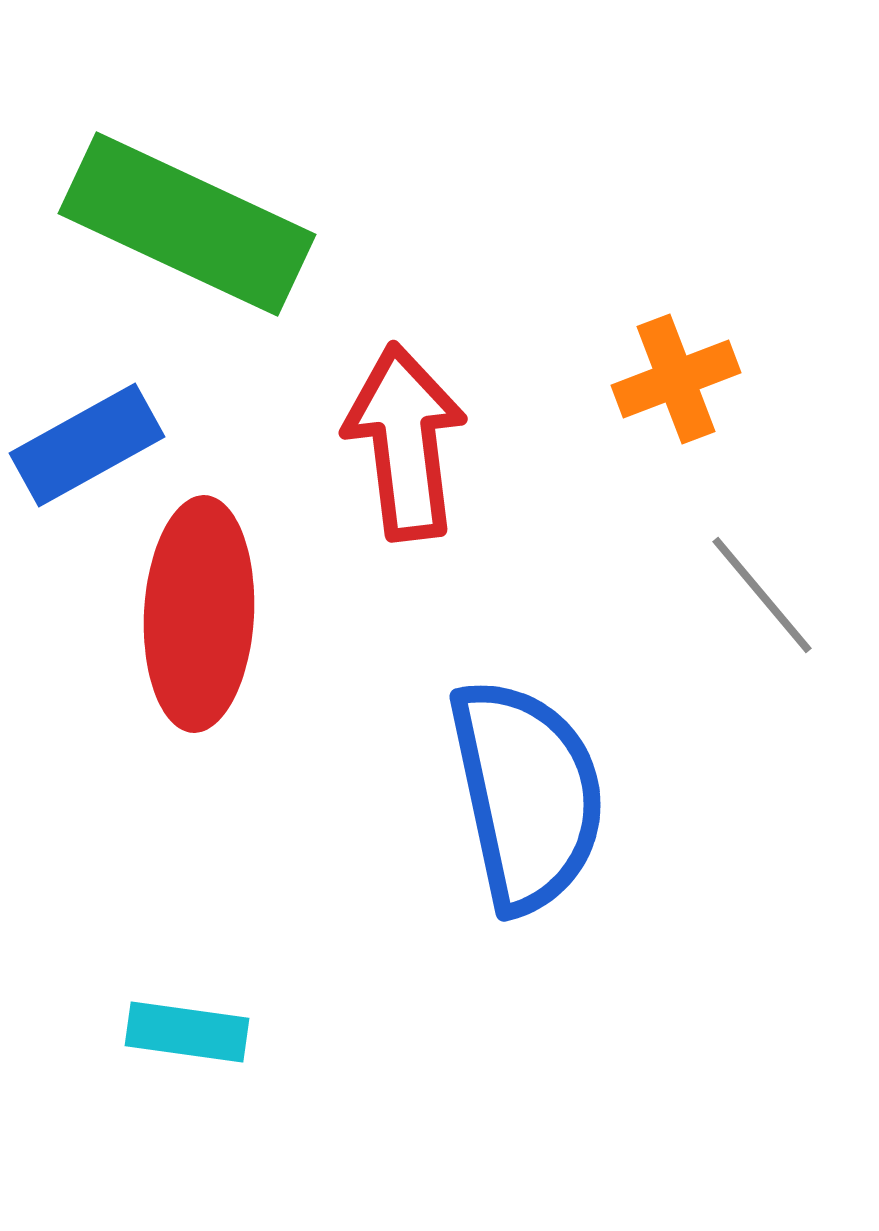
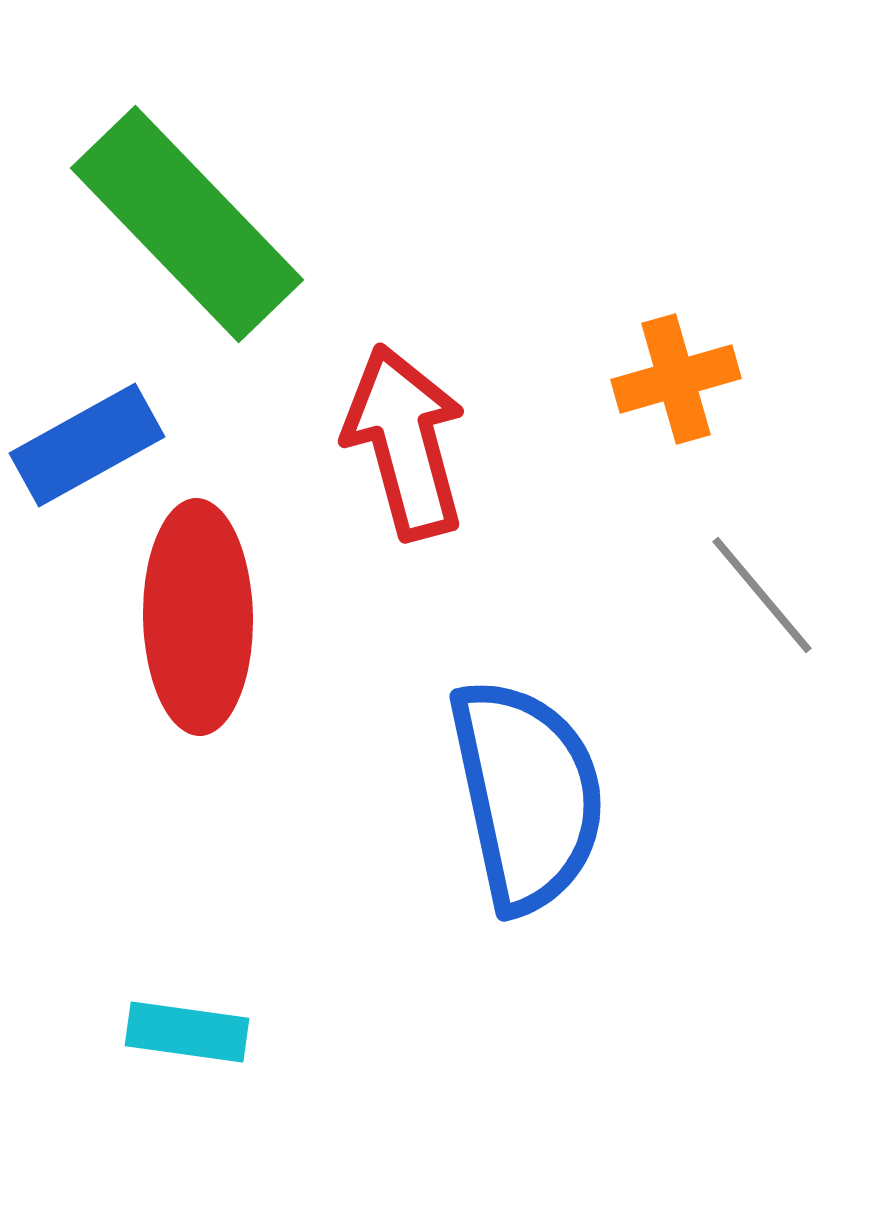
green rectangle: rotated 21 degrees clockwise
orange cross: rotated 5 degrees clockwise
red arrow: rotated 8 degrees counterclockwise
red ellipse: moved 1 px left, 3 px down; rotated 4 degrees counterclockwise
